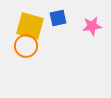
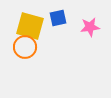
pink star: moved 2 px left, 1 px down
orange circle: moved 1 px left, 1 px down
